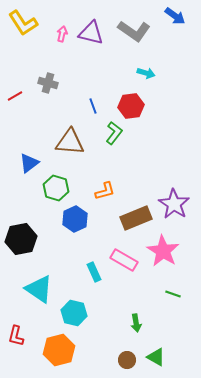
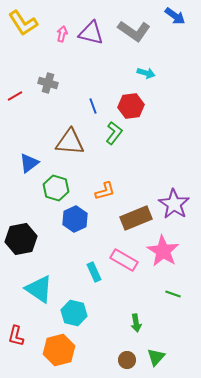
green triangle: rotated 42 degrees clockwise
